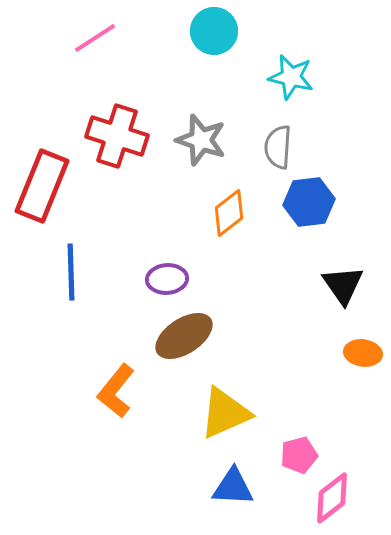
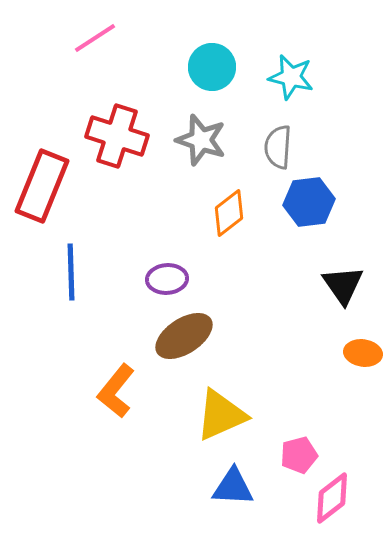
cyan circle: moved 2 px left, 36 px down
yellow triangle: moved 4 px left, 2 px down
